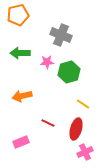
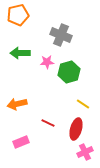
orange arrow: moved 5 px left, 8 px down
